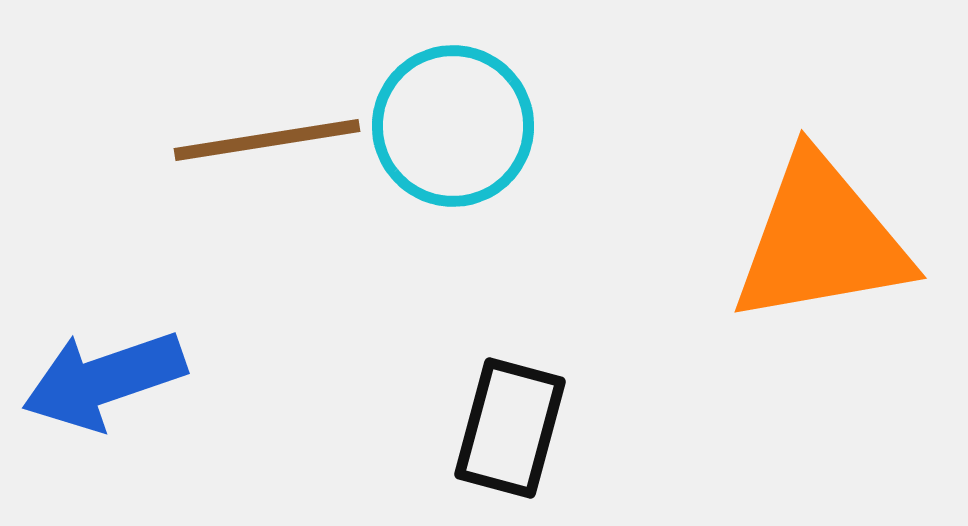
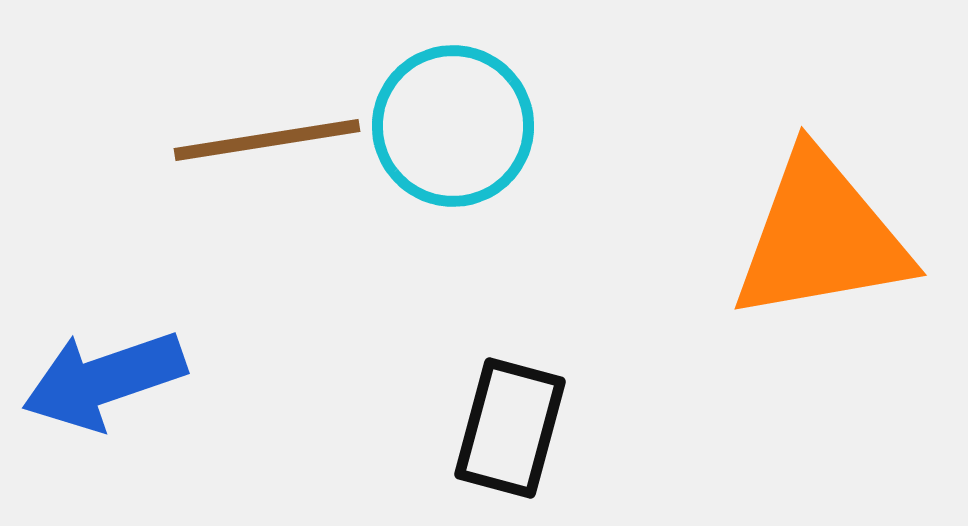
orange triangle: moved 3 px up
